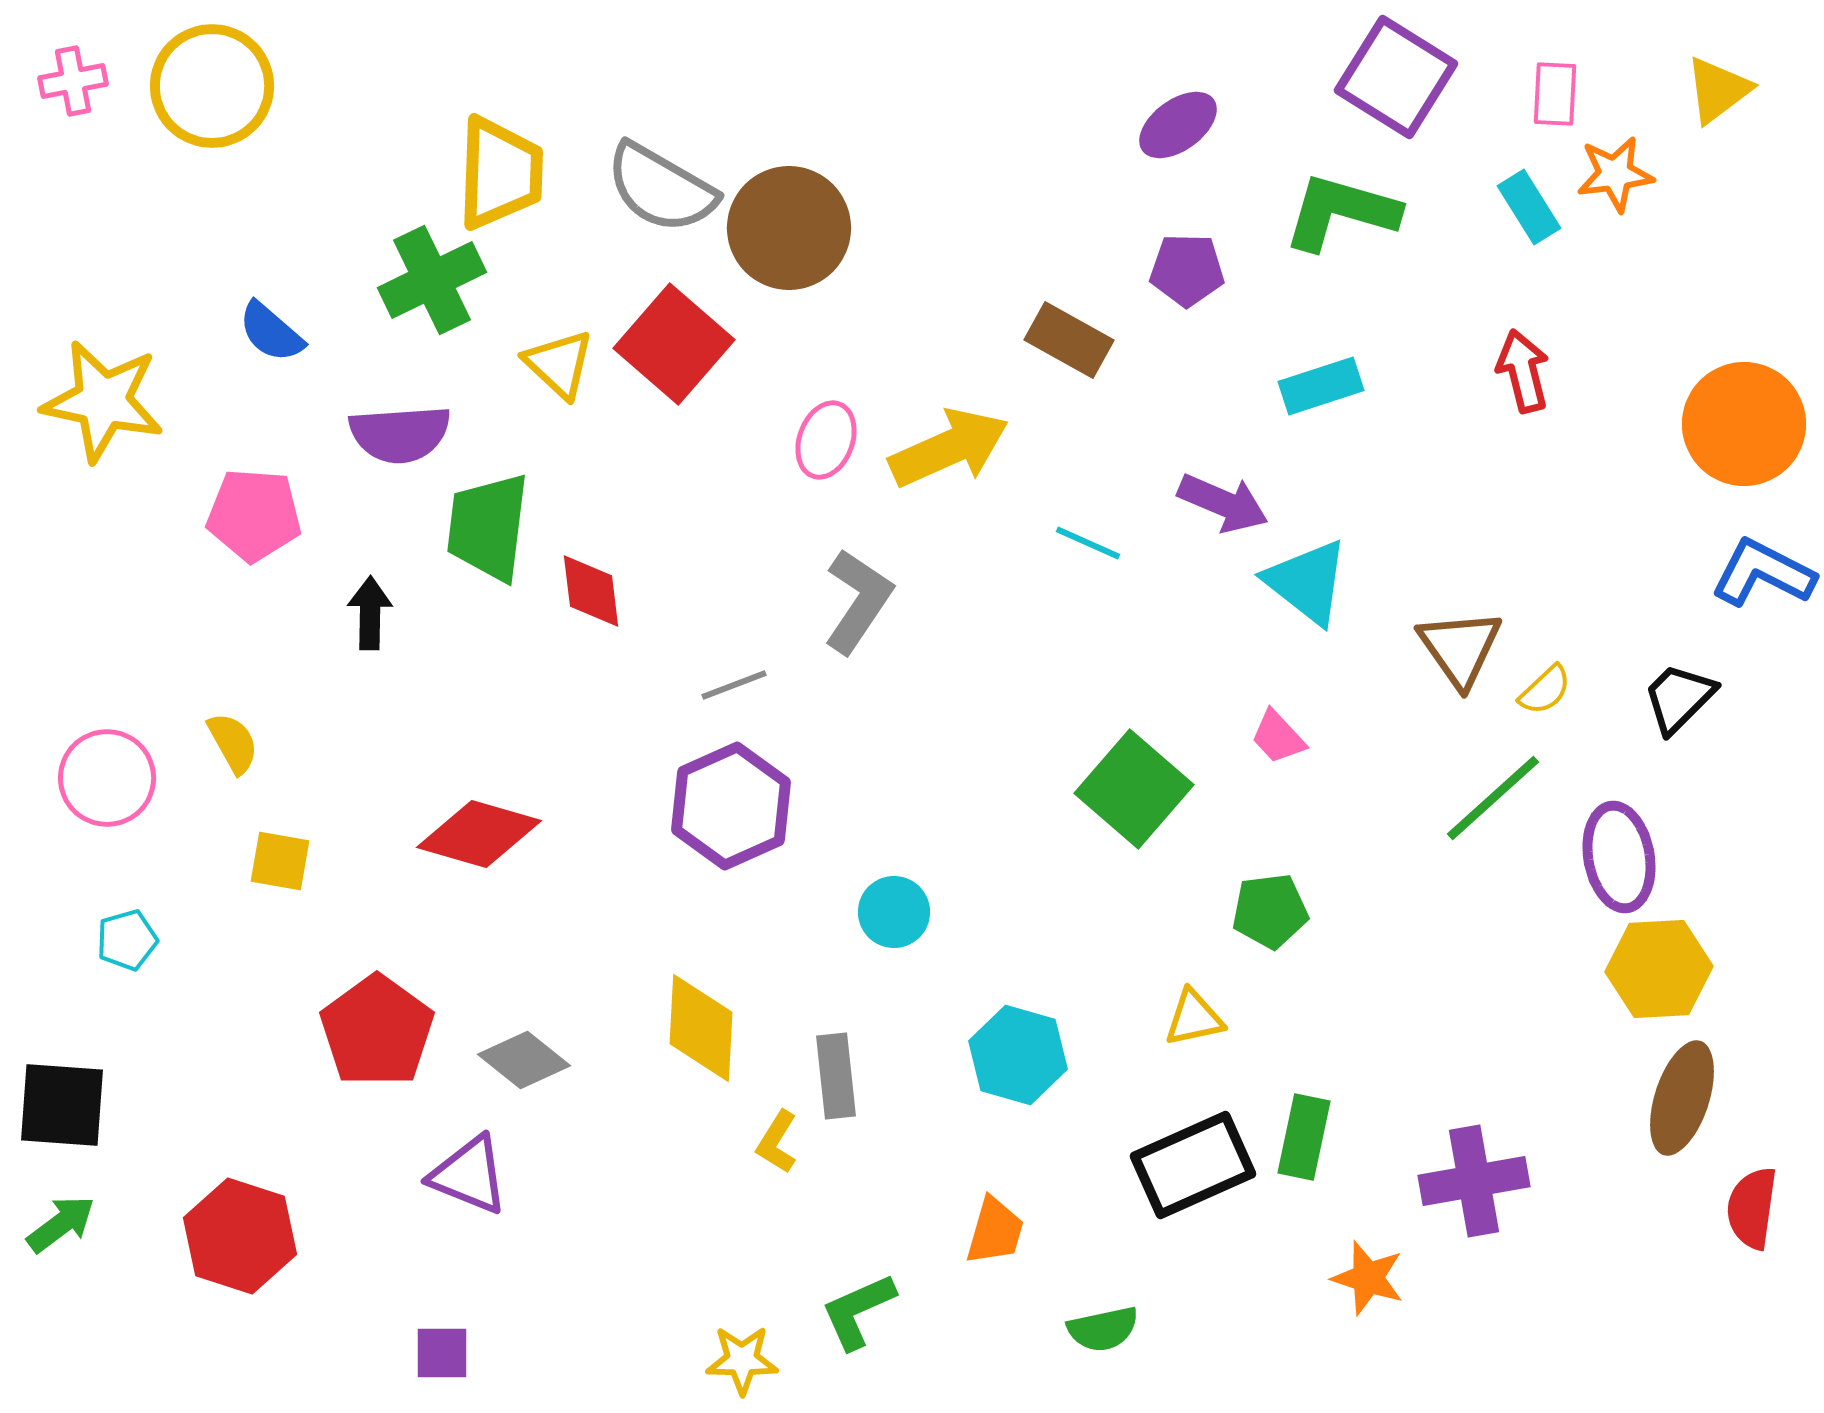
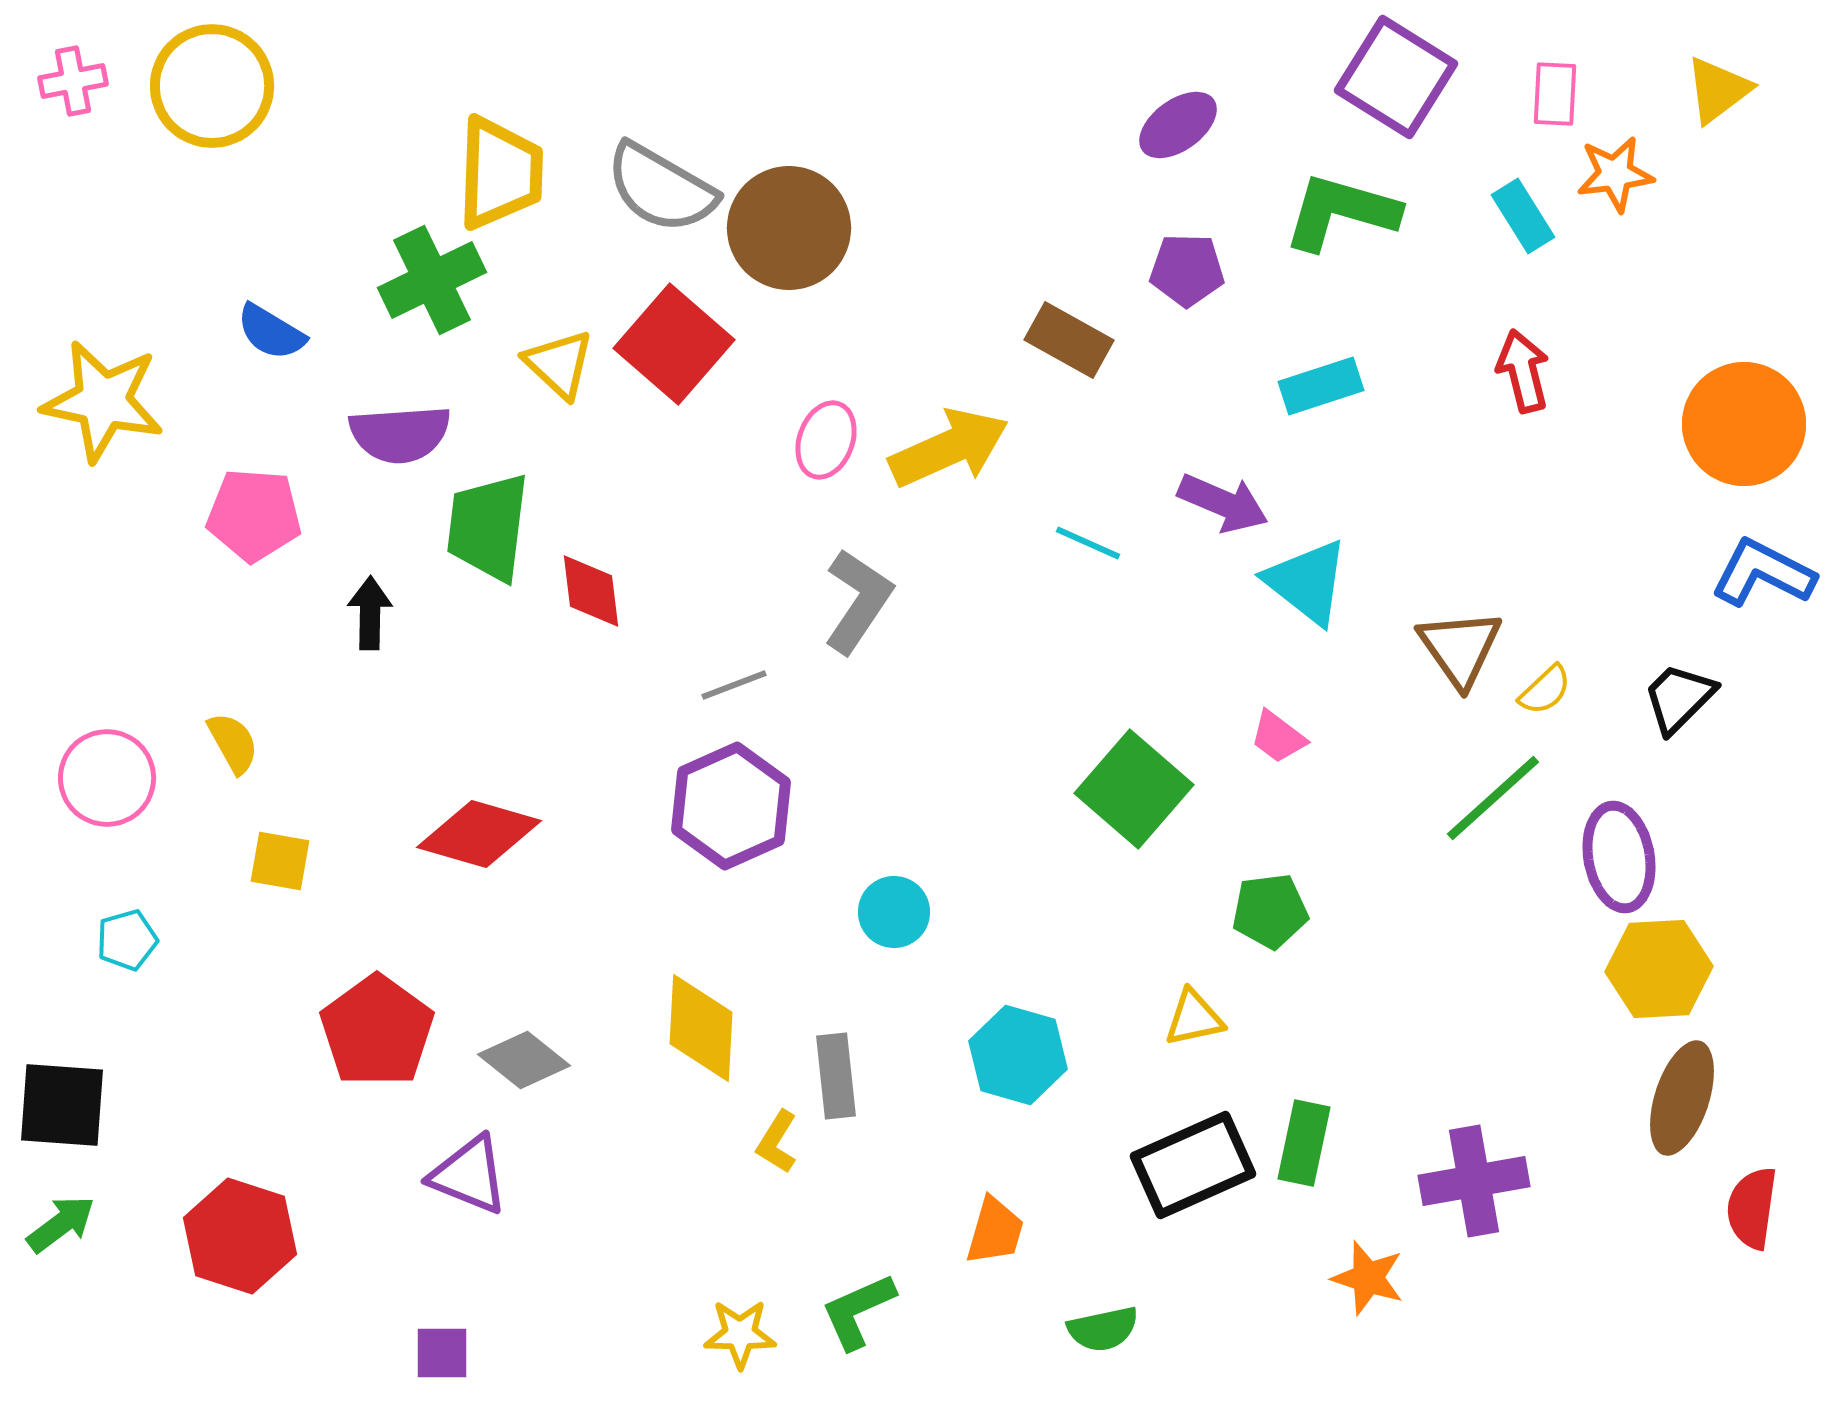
cyan rectangle at (1529, 207): moved 6 px left, 9 px down
blue semicircle at (271, 332): rotated 10 degrees counterclockwise
pink trapezoid at (1278, 737): rotated 10 degrees counterclockwise
green rectangle at (1304, 1137): moved 6 px down
yellow star at (742, 1360): moved 2 px left, 26 px up
